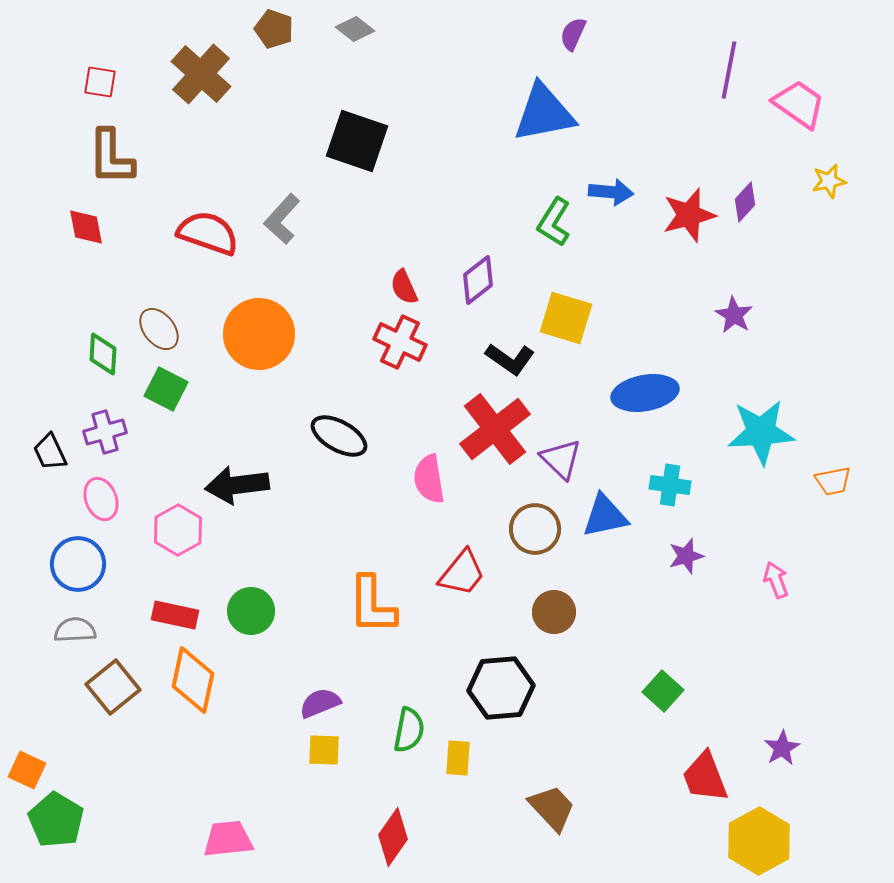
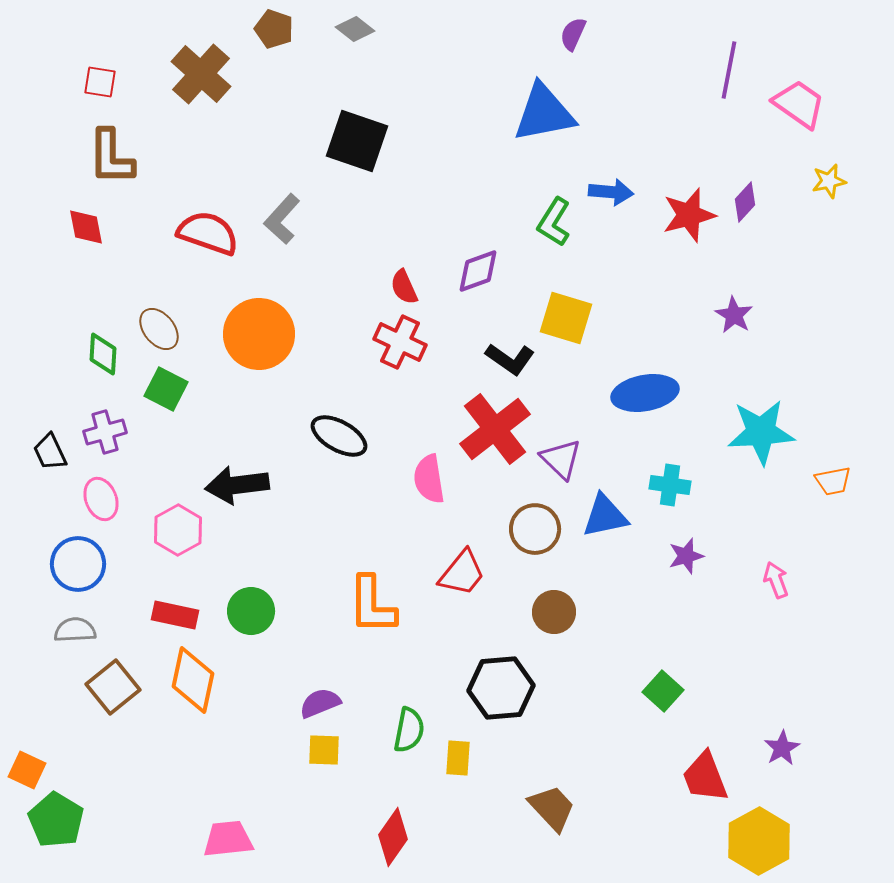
purple diamond at (478, 280): moved 9 px up; rotated 18 degrees clockwise
